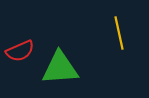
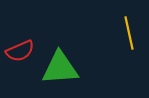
yellow line: moved 10 px right
